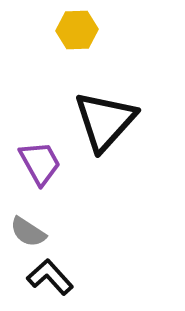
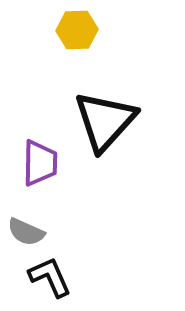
purple trapezoid: rotated 30 degrees clockwise
gray semicircle: moved 2 px left; rotated 9 degrees counterclockwise
black L-shape: rotated 18 degrees clockwise
